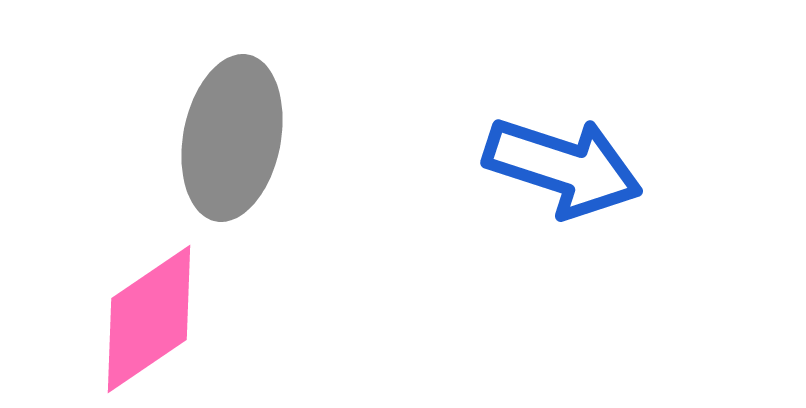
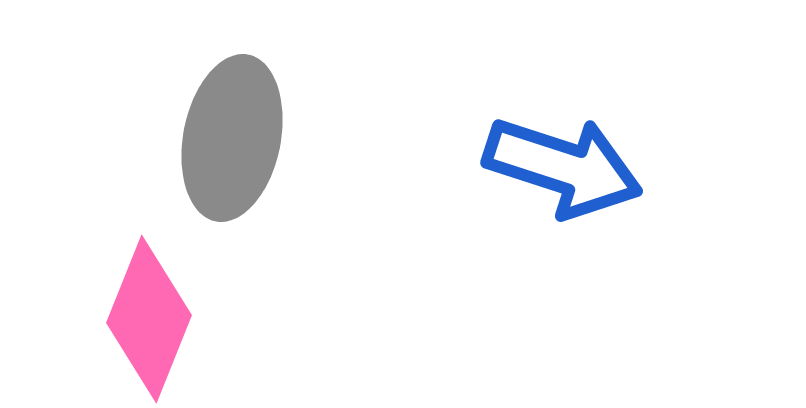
pink diamond: rotated 34 degrees counterclockwise
